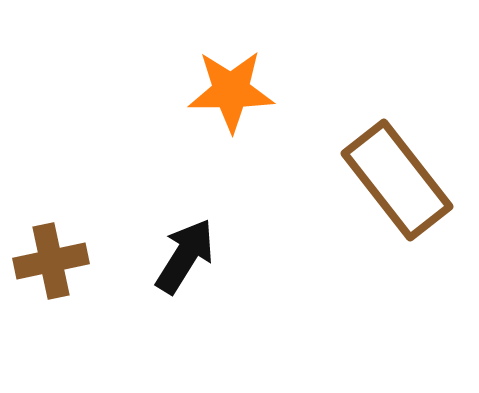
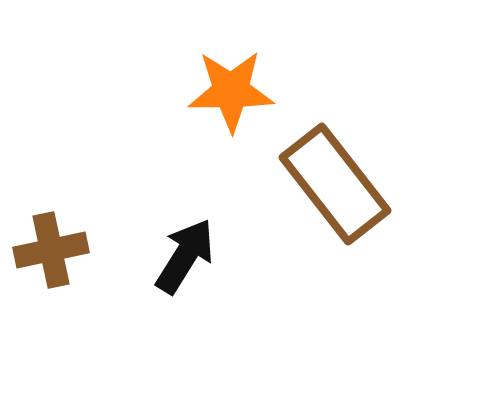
brown rectangle: moved 62 px left, 4 px down
brown cross: moved 11 px up
